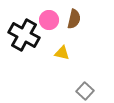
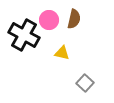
gray square: moved 8 px up
